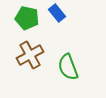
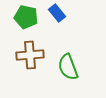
green pentagon: moved 1 px left, 1 px up
brown cross: rotated 24 degrees clockwise
